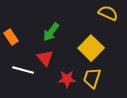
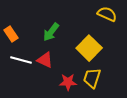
yellow semicircle: moved 1 px left, 1 px down
orange rectangle: moved 3 px up
yellow square: moved 2 px left
red triangle: moved 2 px down; rotated 24 degrees counterclockwise
white line: moved 2 px left, 10 px up
red star: moved 1 px right, 3 px down
